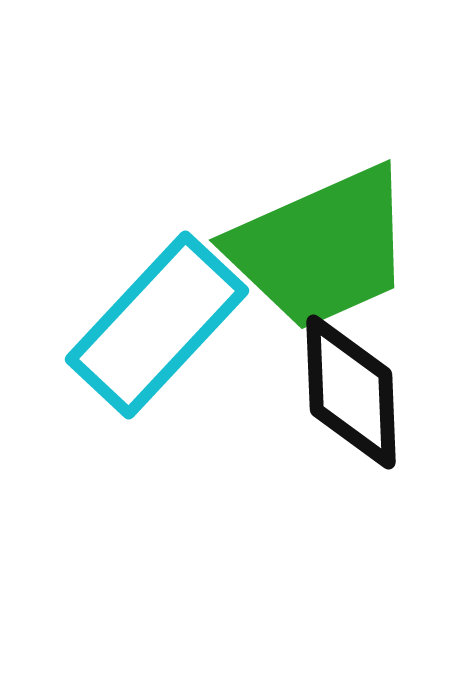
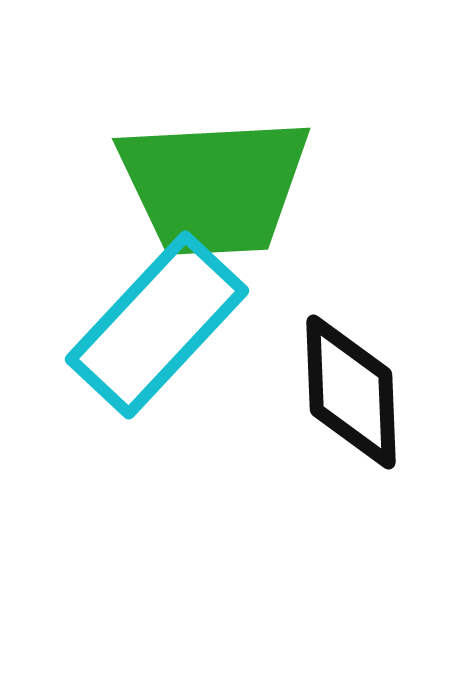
green trapezoid: moved 107 px left, 62 px up; rotated 21 degrees clockwise
